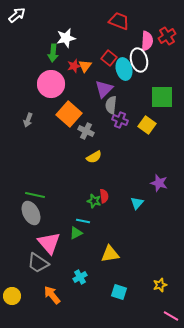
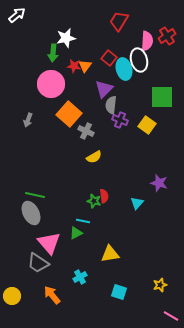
red trapezoid: rotated 80 degrees counterclockwise
red star: rotated 24 degrees clockwise
